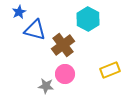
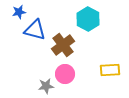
blue star: rotated 16 degrees clockwise
yellow rectangle: rotated 18 degrees clockwise
gray star: rotated 14 degrees counterclockwise
